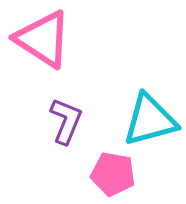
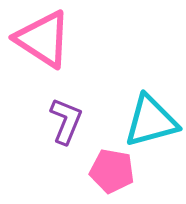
cyan triangle: moved 1 px right, 1 px down
pink pentagon: moved 1 px left, 3 px up
